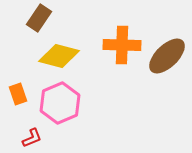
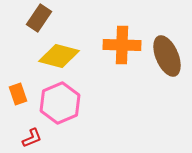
brown ellipse: rotated 69 degrees counterclockwise
